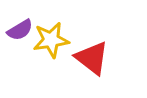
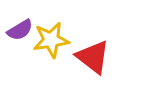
red triangle: moved 1 px right, 1 px up
